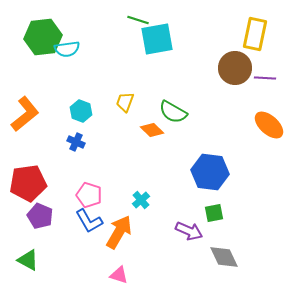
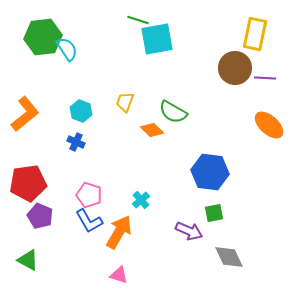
cyan semicircle: rotated 115 degrees counterclockwise
gray diamond: moved 5 px right
